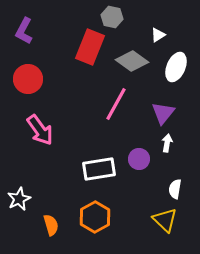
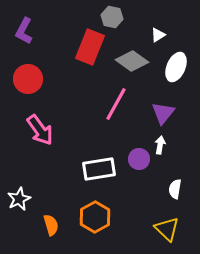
white arrow: moved 7 px left, 2 px down
yellow triangle: moved 2 px right, 9 px down
